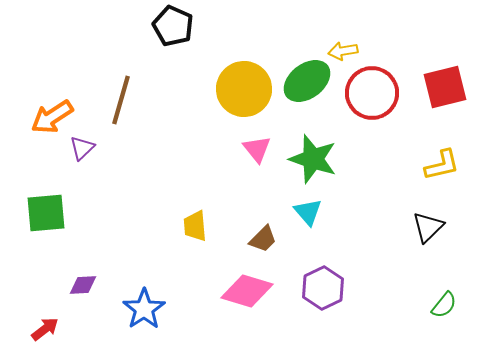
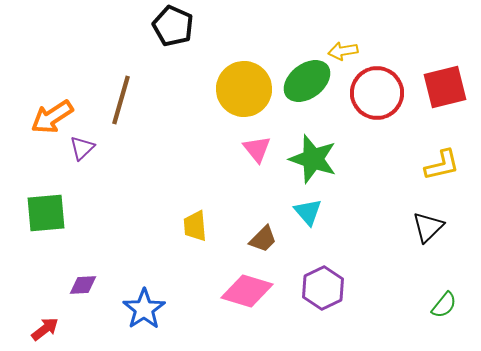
red circle: moved 5 px right
